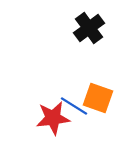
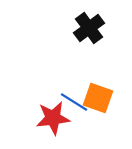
blue line: moved 4 px up
